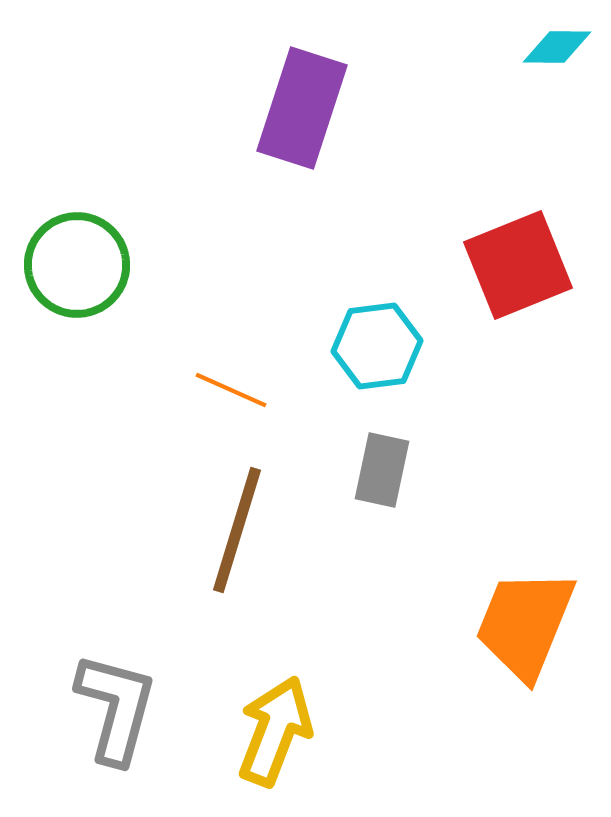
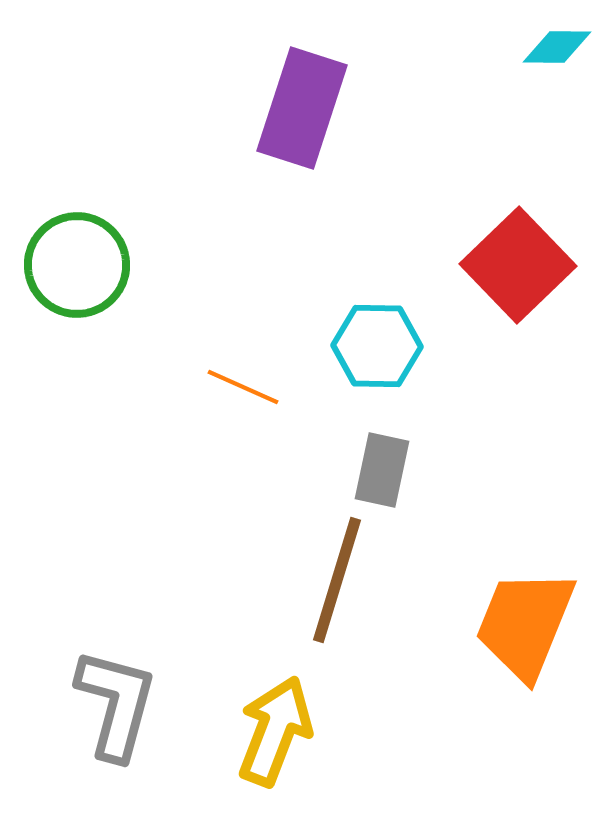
red square: rotated 22 degrees counterclockwise
cyan hexagon: rotated 8 degrees clockwise
orange line: moved 12 px right, 3 px up
brown line: moved 100 px right, 50 px down
gray L-shape: moved 4 px up
